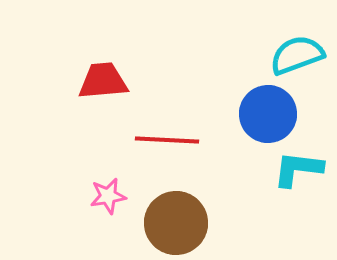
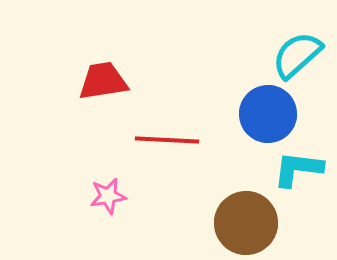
cyan semicircle: rotated 22 degrees counterclockwise
red trapezoid: rotated 4 degrees counterclockwise
brown circle: moved 70 px right
